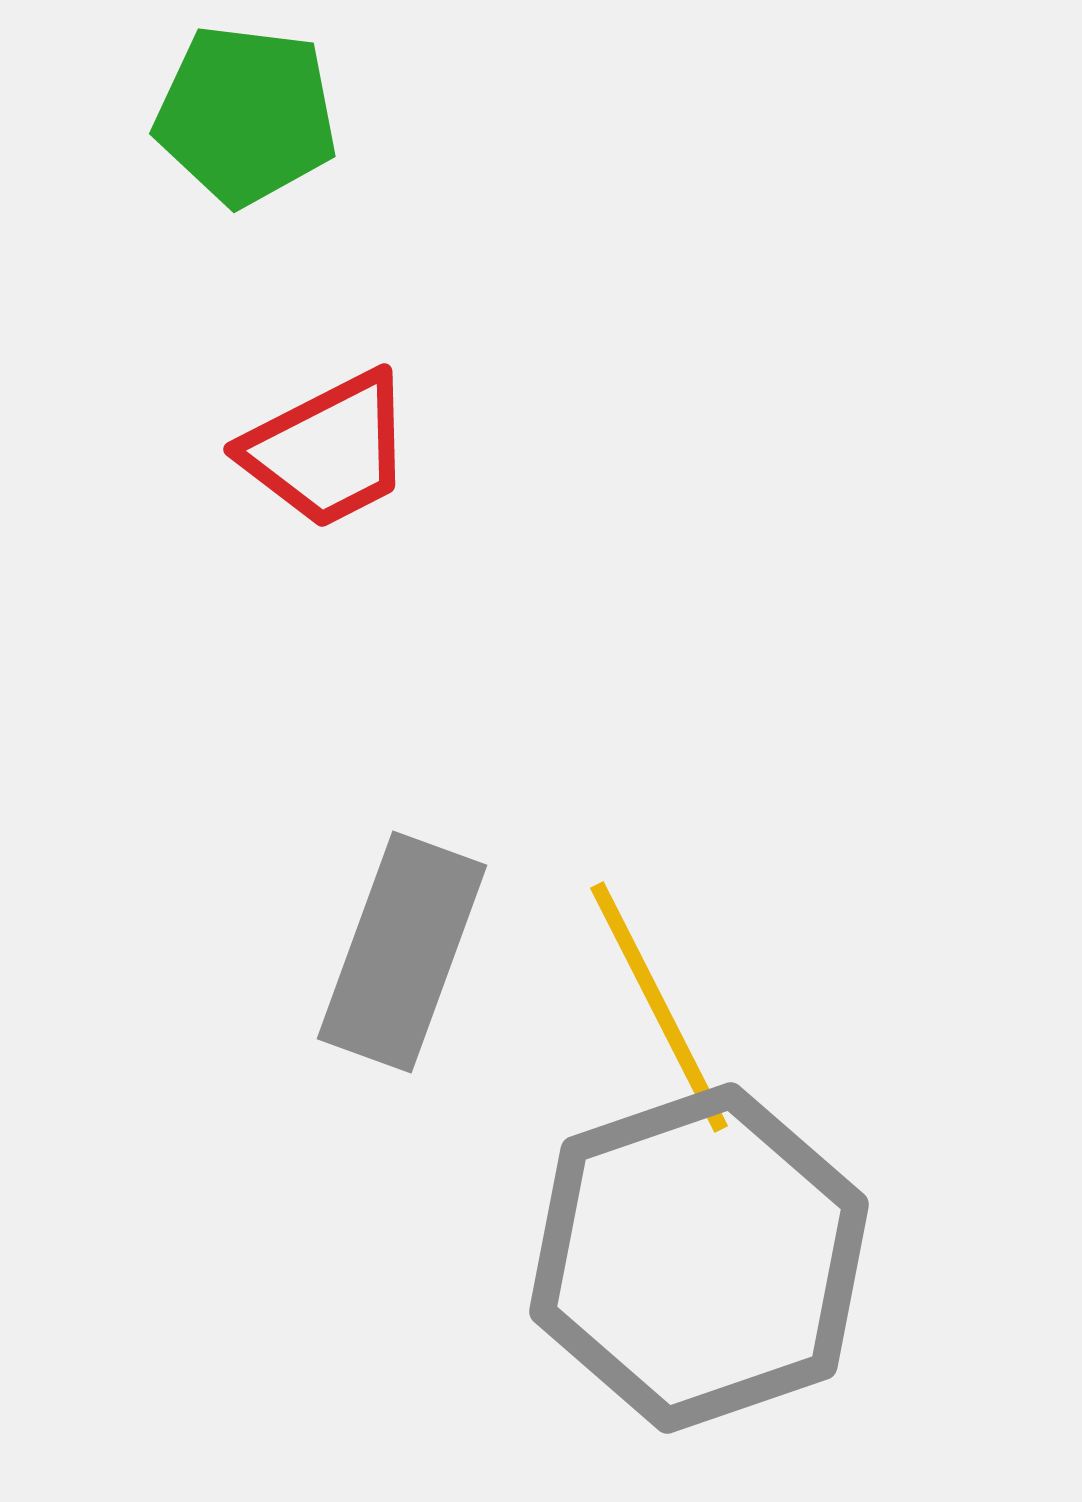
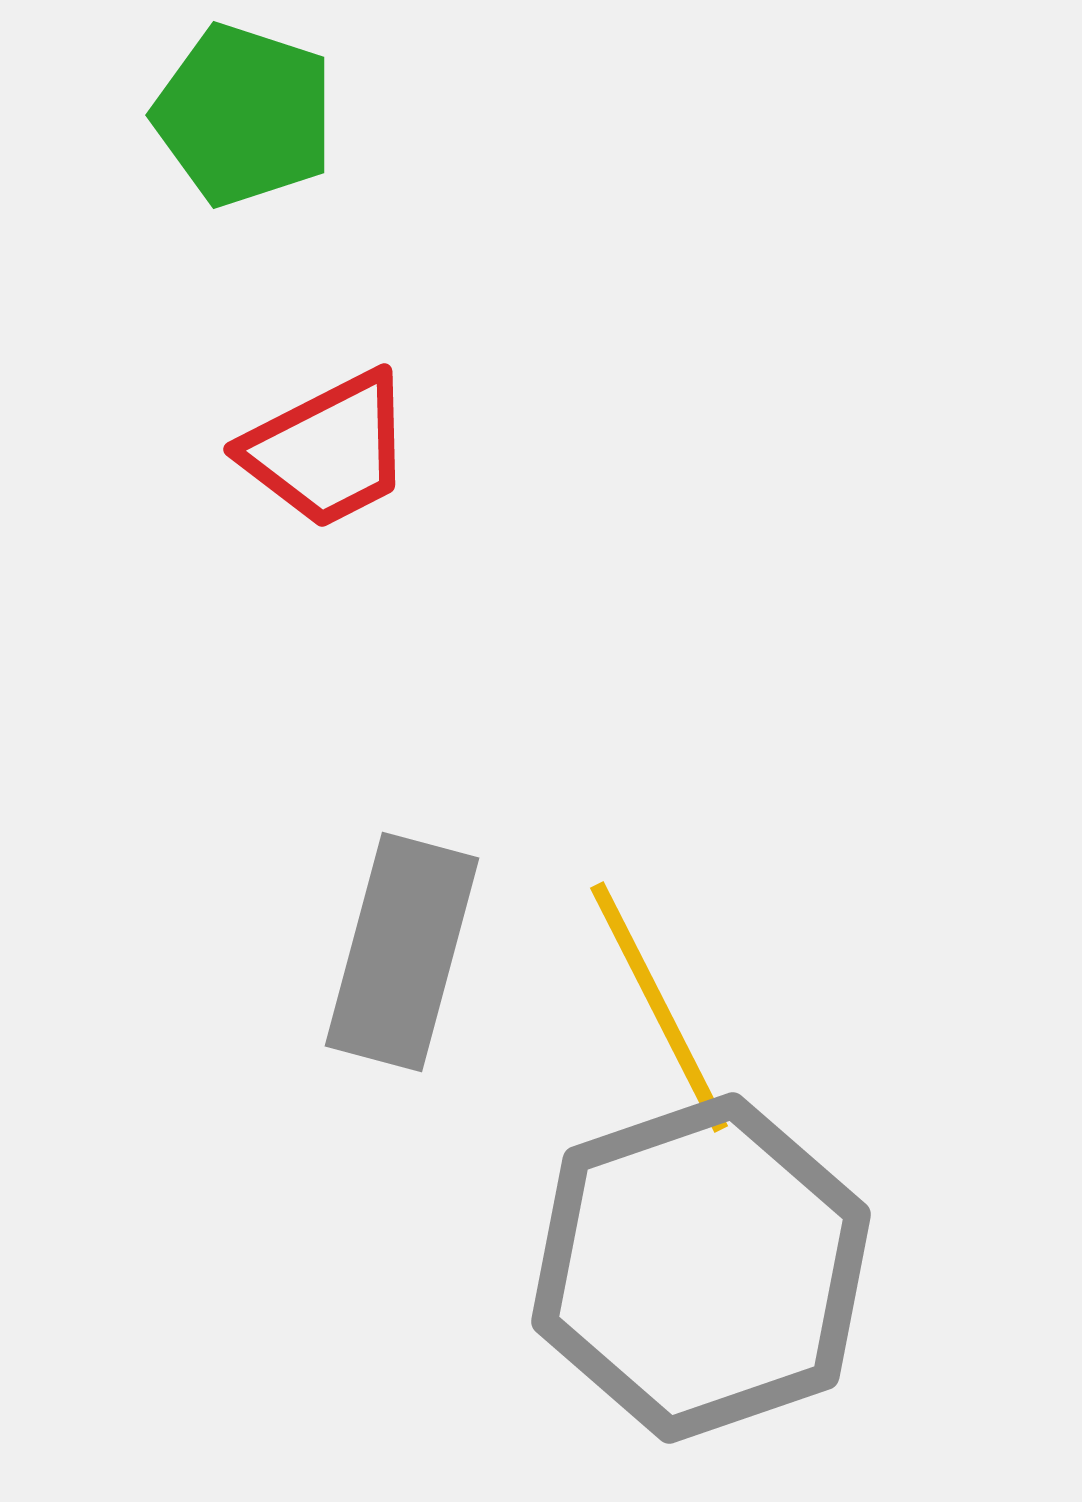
green pentagon: moved 2 px left; rotated 11 degrees clockwise
gray rectangle: rotated 5 degrees counterclockwise
gray hexagon: moved 2 px right, 10 px down
